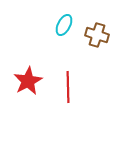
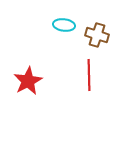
cyan ellipse: rotated 70 degrees clockwise
red line: moved 21 px right, 12 px up
